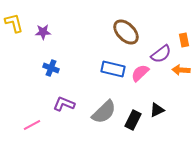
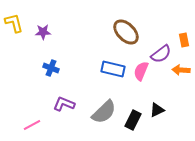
pink semicircle: moved 1 px right, 2 px up; rotated 24 degrees counterclockwise
